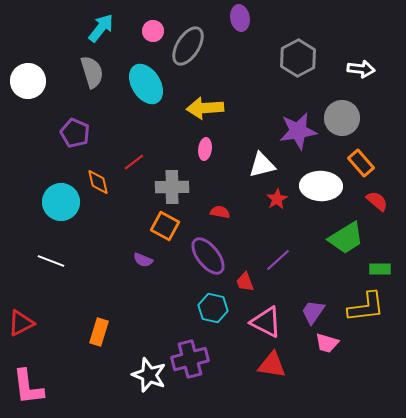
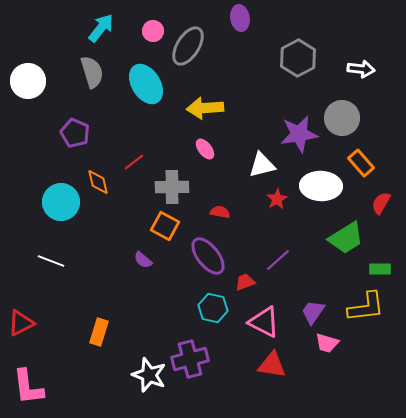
purple star at (298, 131): moved 1 px right, 3 px down
pink ellipse at (205, 149): rotated 45 degrees counterclockwise
red semicircle at (377, 201): moved 4 px right, 2 px down; rotated 100 degrees counterclockwise
purple semicircle at (143, 260): rotated 18 degrees clockwise
red trapezoid at (245, 282): rotated 90 degrees clockwise
pink triangle at (266, 322): moved 2 px left
